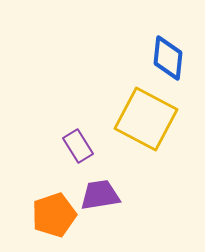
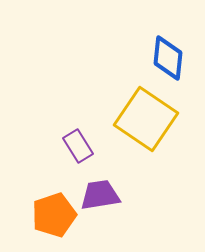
yellow square: rotated 6 degrees clockwise
